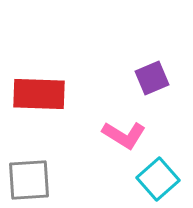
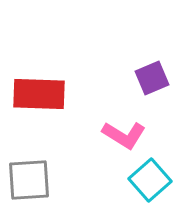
cyan square: moved 8 px left, 1 px down
